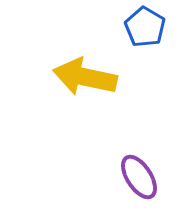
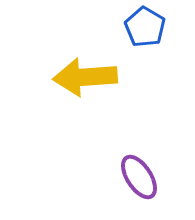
yellow arrow: rotated 16 degrees counterclockwise
